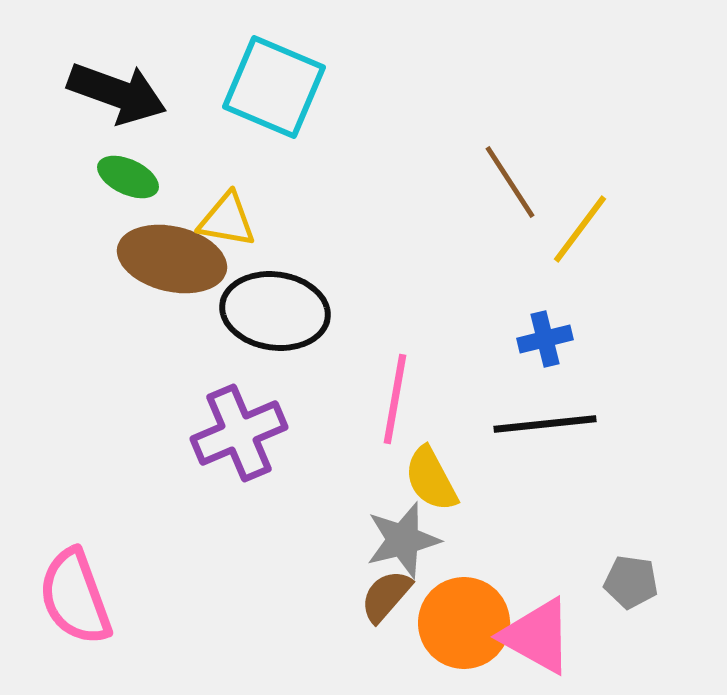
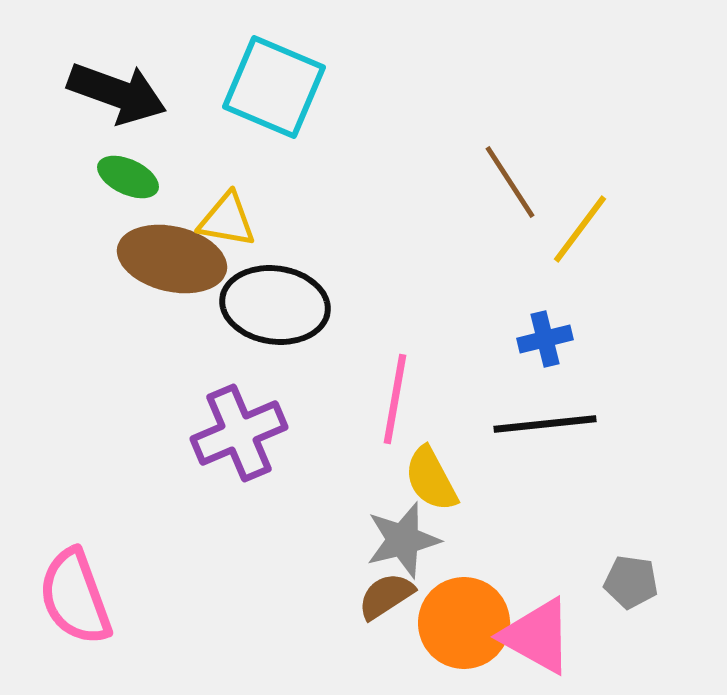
black ellipse: moved 6 px up
brown semicircle: rotated 16 degrees clockwise
